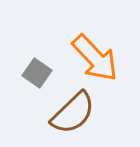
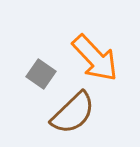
gray square: moved 4 px right, 1 px down
